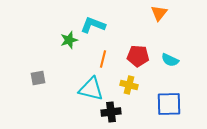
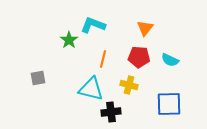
orange triangle: moved 14 px left, 15 px down
green star: rotated 18 degrees counterclockwise
red pentagon: moved 1 px right, 1 px down
